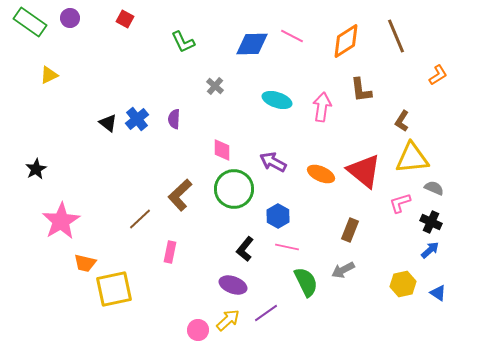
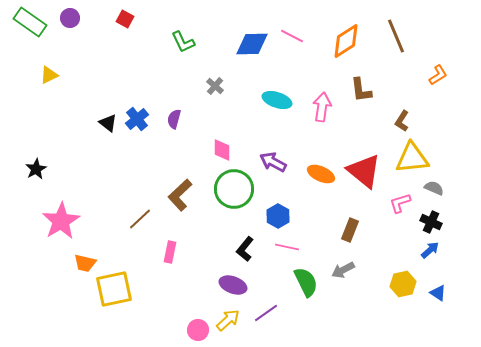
purple semicircle at (174, 119): rotated 12 degrees clockwise
